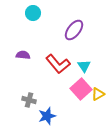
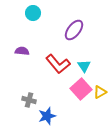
purple semicircle: moved 1 px left, 4 px up
yellow triangle: moved 2 px right, 2 px up
